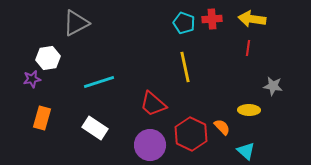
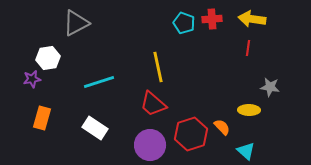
yellow line: moved 27 px left
gray star: moved 3 px left, 1 px down
red hexagon: rotated 16 degrees clockwise
